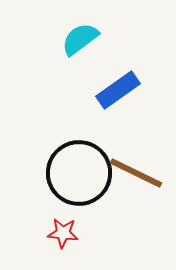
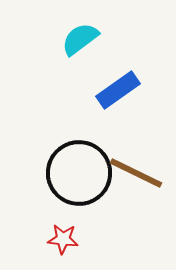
red star: moved 6 px down
